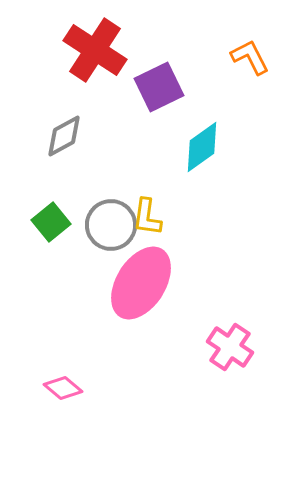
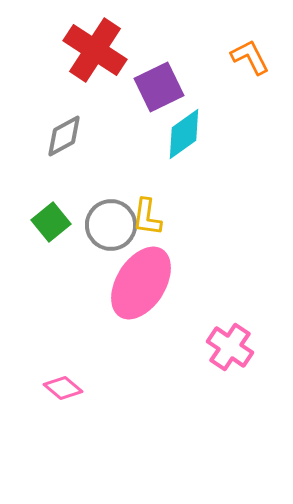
cyan diamond: moved 18 px left, 13 px up
